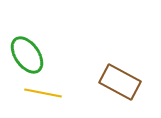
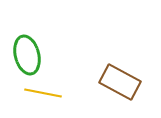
green ellipse: rotated 21 degrees clockwise
